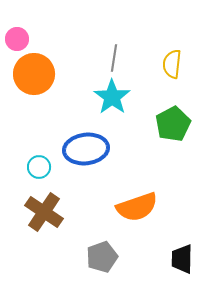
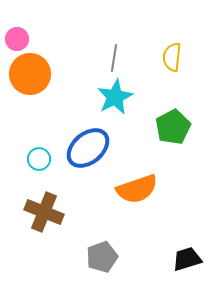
yellow semicircle: moved 7 px up
orange circle: moved 4 px left
cyan star: moved 3 px right; rotated 9 degrees clockwise
green pentagon: moved 3 px down
blue ellipse: moved 2 px right, 1 px up; rotated 33 degrees counterclockwise
cyan circle: moved 8 px up
orange semicircle: moved 18 px up
brown cross: rotated 12 degrees counterclockwise
black trapezoid: moved 5 px right; rotated 72 degrees clockwise
